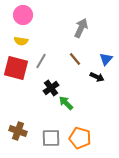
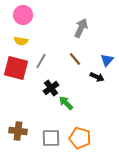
blue triangle: moved 1 px right, 1 px down
brown cross: rotated 12 degrees counterclockwise
